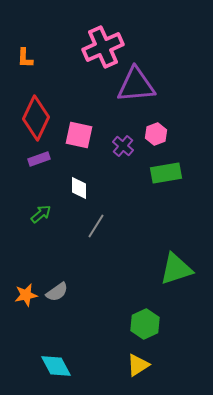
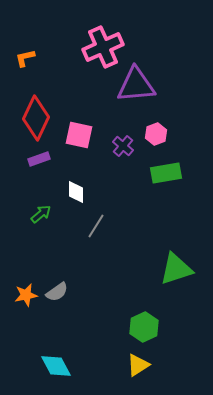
orange L-shape: rotated 75 degrees clockwise
white diamond: moved 3 px left, 4 px down
green hexagon: moved 1 px left, 3 px down
